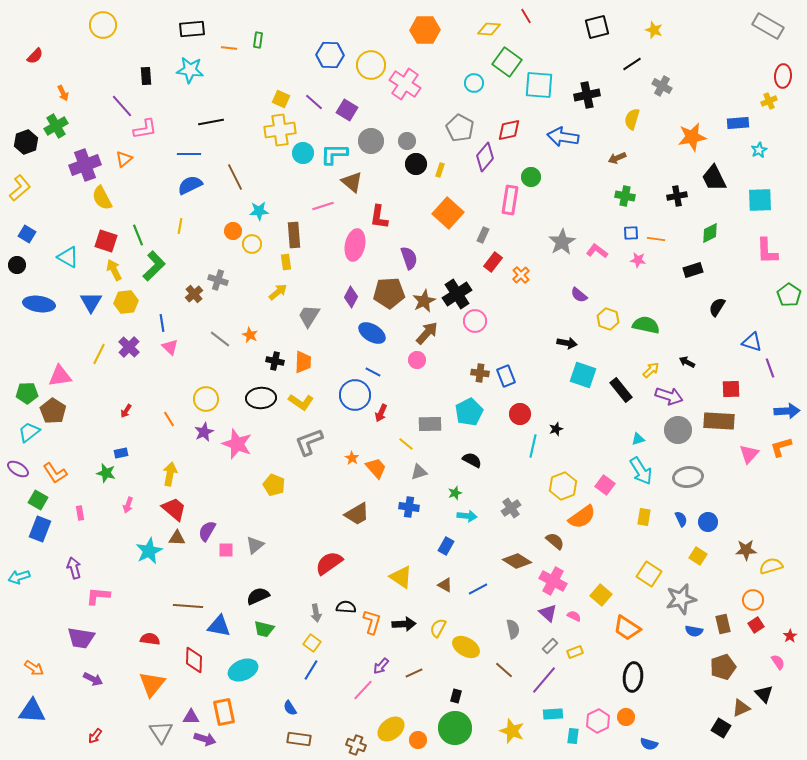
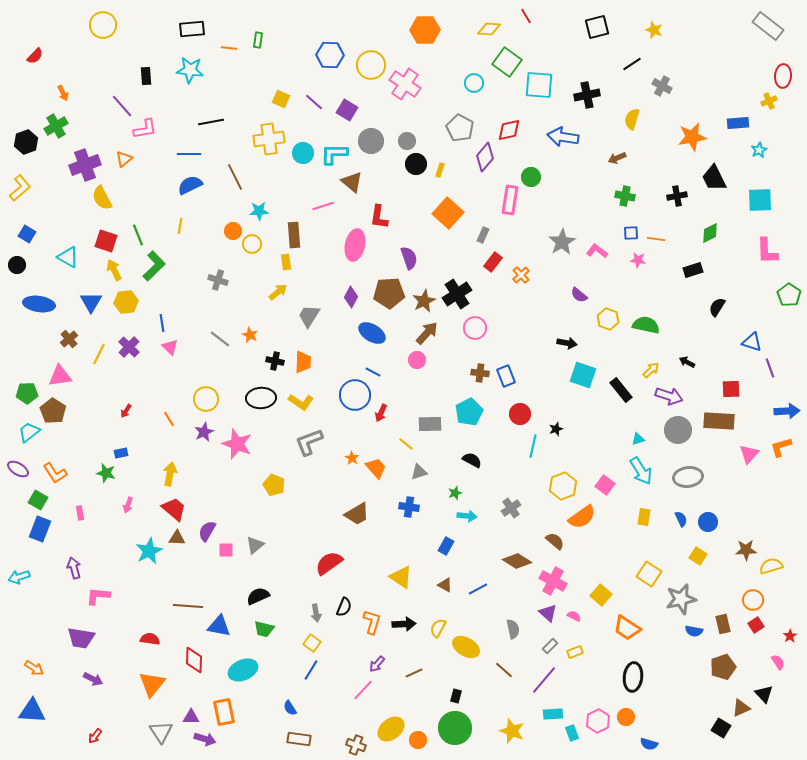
gray rectangle at (768, 26): rotated 8 degrees clockwise
yellow cross at (280, 130): moved 11 px left, 9 px down
brown cross at (194, 294): moved 125 px left, 45 px down
pink circle at (475, 321): moved 7 px down
black semicircle at (346, 607): moved 2 px left; rotated 108 degrees clockwise
purple arrow at (381, 666): moved 4 px left, 2 px up
cyan rectangle at (573, 736): moved 1 px left, 3 px up; rotated 28 degrees counterclockwise
